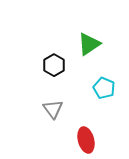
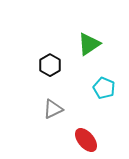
black hexagon: moved 4 px left
gray triangle: rotated 40 degrees clockwise
red ellipse: rotated 25 degrees counterclockwise
